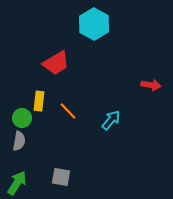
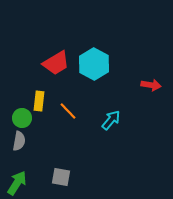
cyan hexagon: moved 40 px down
